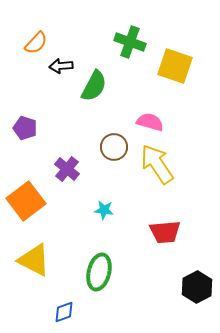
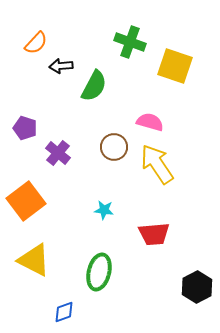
purple cross: moved 9 px left, 16 px up
red trapezoid: moved 11 px left, 2 px down
